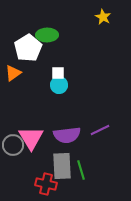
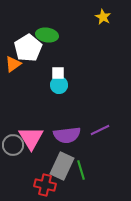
green ellipse: rotated 10 degrees clockwise
orange triangle: moved 9 px up
gray rectangle: rotated 28 degrees clockwise
red cross: moved 1 px left, 1 px down
